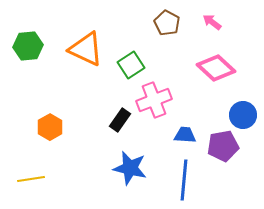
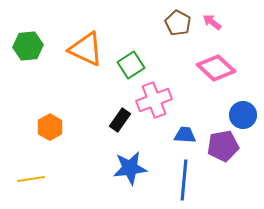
brown pentagon: moved 11 px right
blue star: rotated 20 degrees counterclockwise
